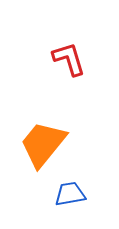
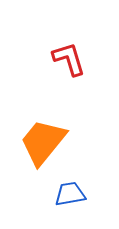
orange trapezoid: moved 2 px up
